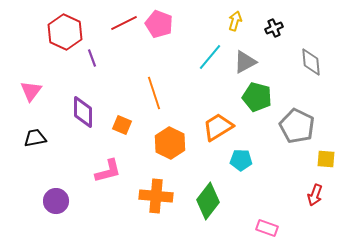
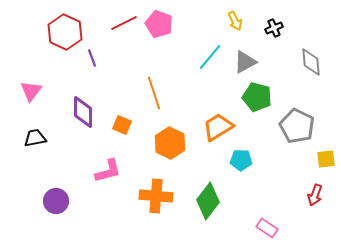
yellow arrow: rotated 138 degrees clockwise
yellow square: rotated 12 degrees counterclockwise
pink rectangle: rotated 15 degrees clockwise
